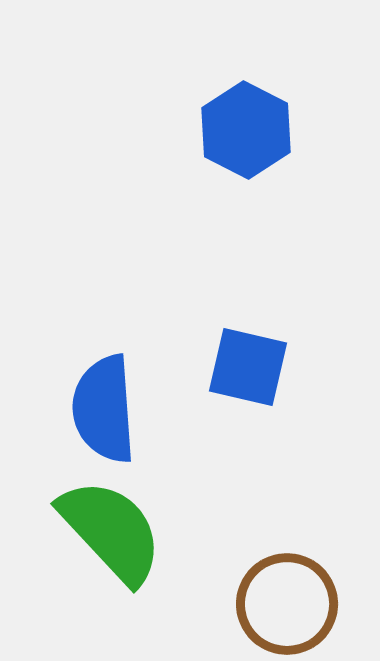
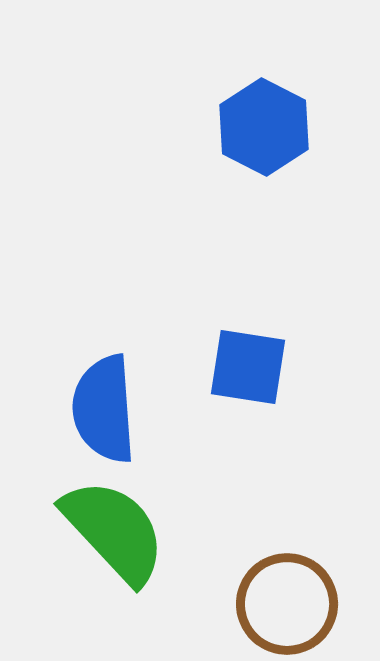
blue hexagon: moved 18 px right, 3 px up
blue square: rotated 4 degrees counterclockwise
green semicircle: moved 3 px right
